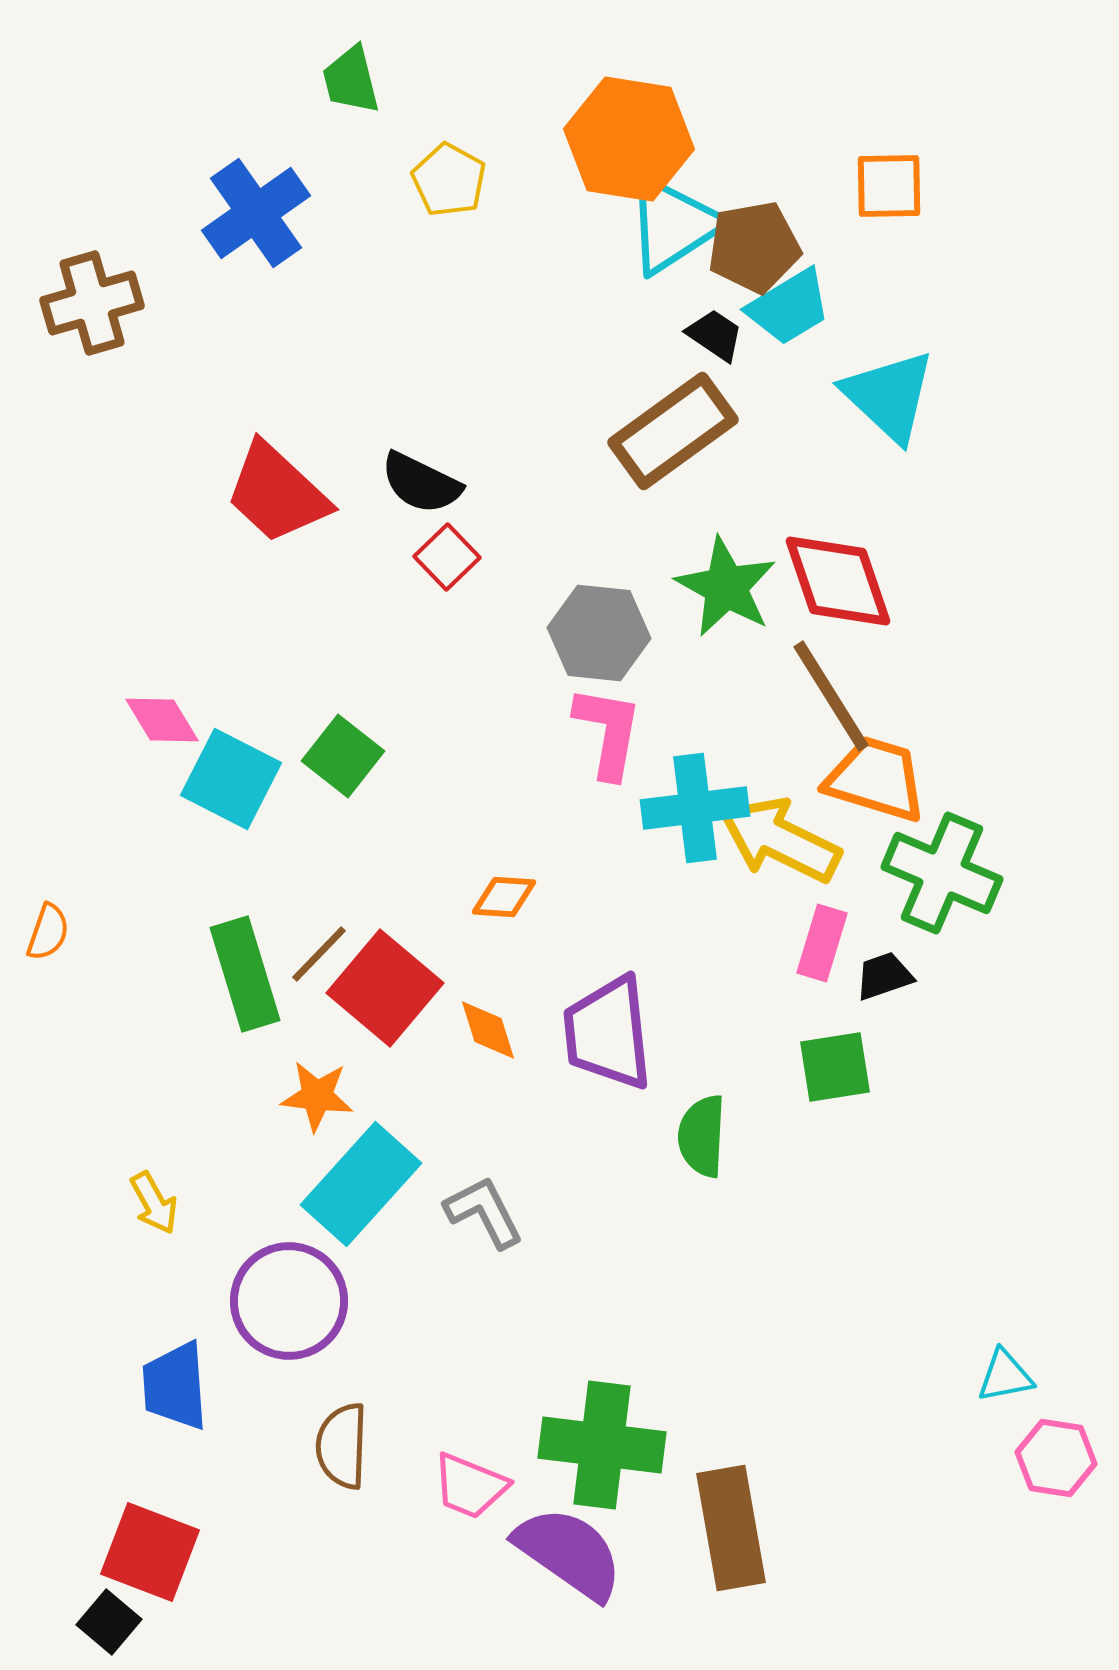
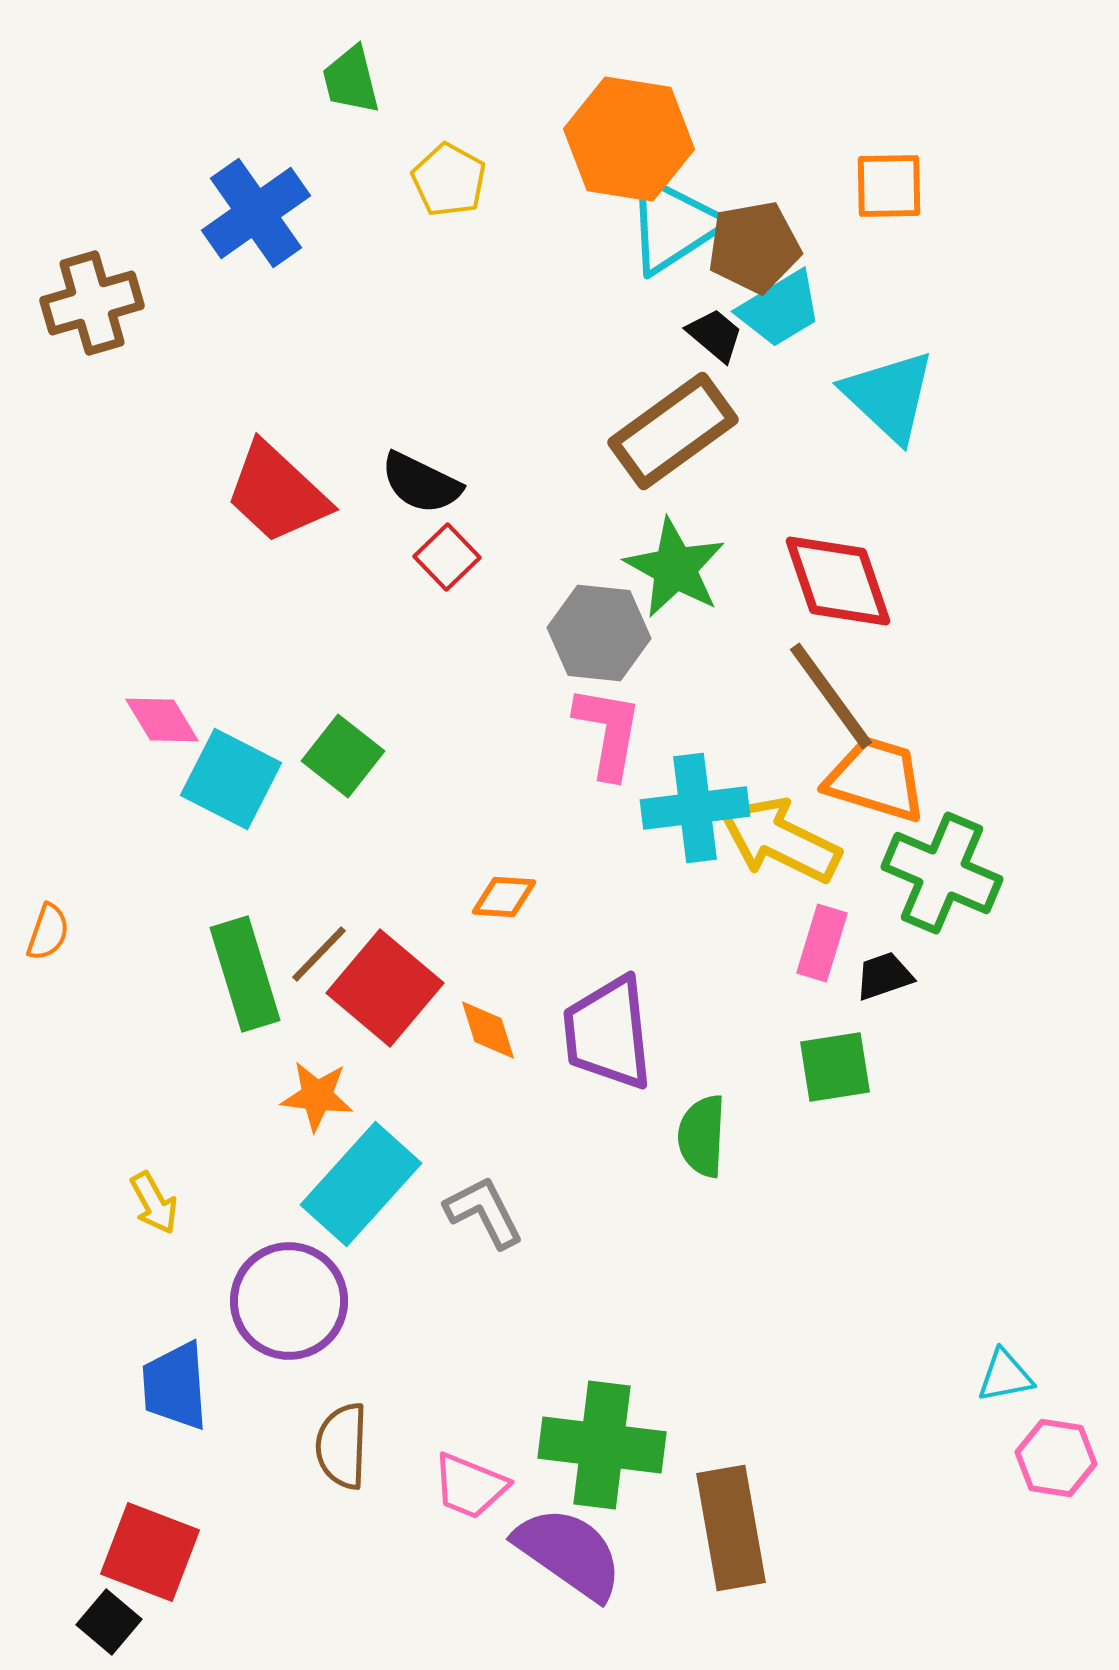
cyan trapezoid at (789, 307): moved 9 px left, 2 px down
black trapezoid at (715, 335): rotated 6 degrees clockwise
green star at (726, 587): moved 51 px left, 19 px up
brown line at (831, 696): rotated 4 degrees counterclockwise
